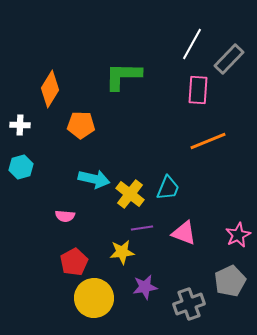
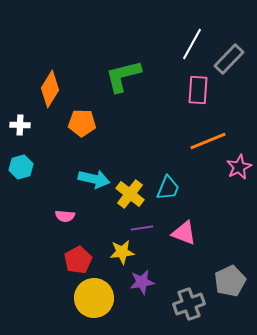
green L-shape: rotated 15 degrees counterclockwise
orange pentagon: moved 1 px right, 2 px up
pink star: moved 1 px right, 68 px up
red pentagon: moved 4 px right, 2 px up
purple star: moved 3 px left, 5 px up
